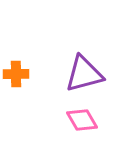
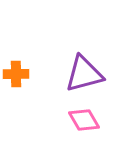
pink diamond: moved 2 px right
